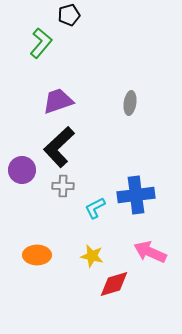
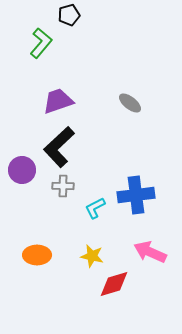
gray ellipse: rotated 60 degrees counterclockwise
